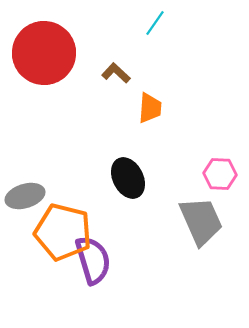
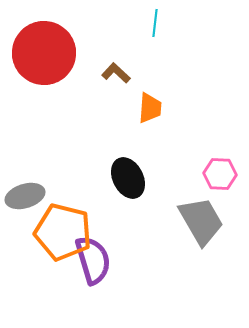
cyan line: rotated 28 degrees counterclockwise
gray trapezoid: rotated 6 degrees counterclockwise
